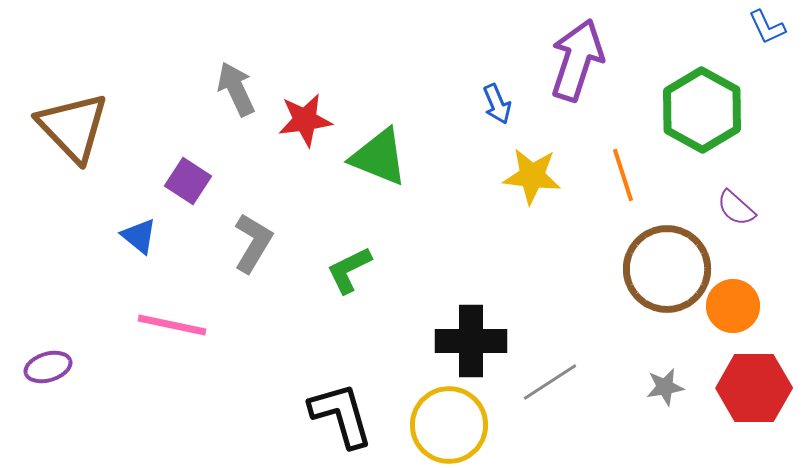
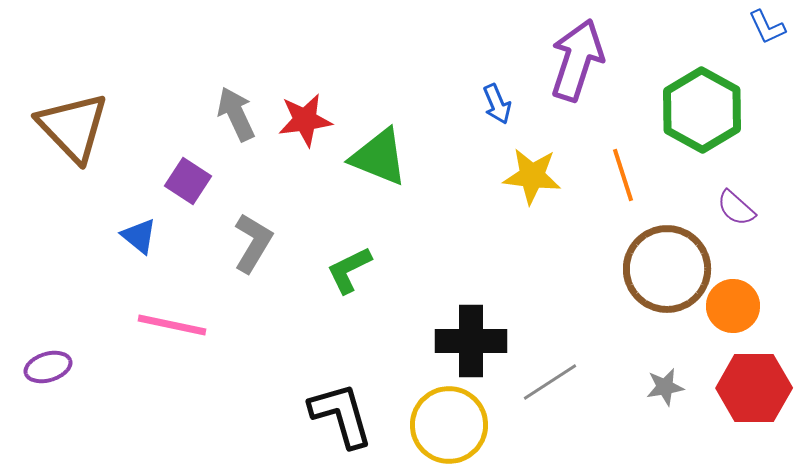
gray arrow: moved 25 px down
